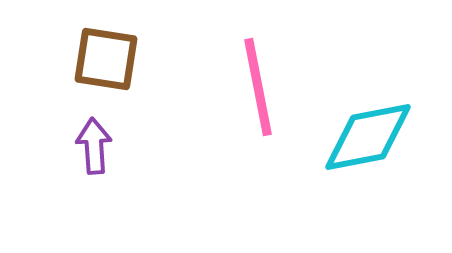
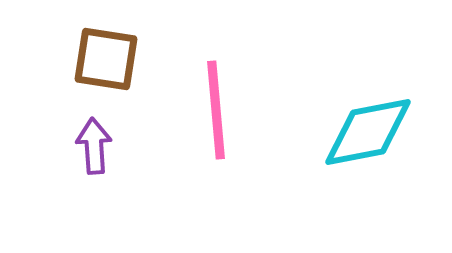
pink line: moved 42 px left, 23 px down; rotated 6 degrees clockwise
cyan diamond: moved 5 px up
